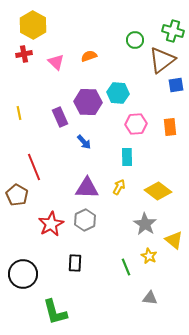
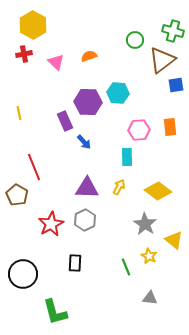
purple rectangle: moved 5 px right, 4 px down
pink hexagon: moved 3 px right, 6 px down
